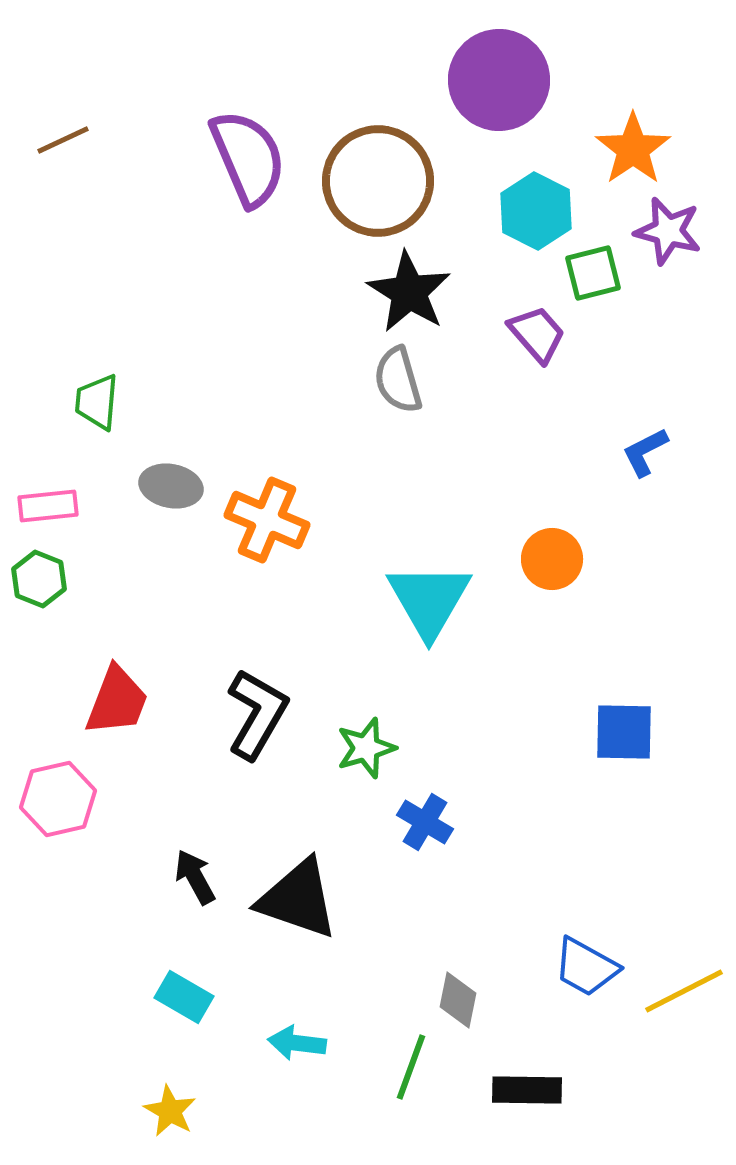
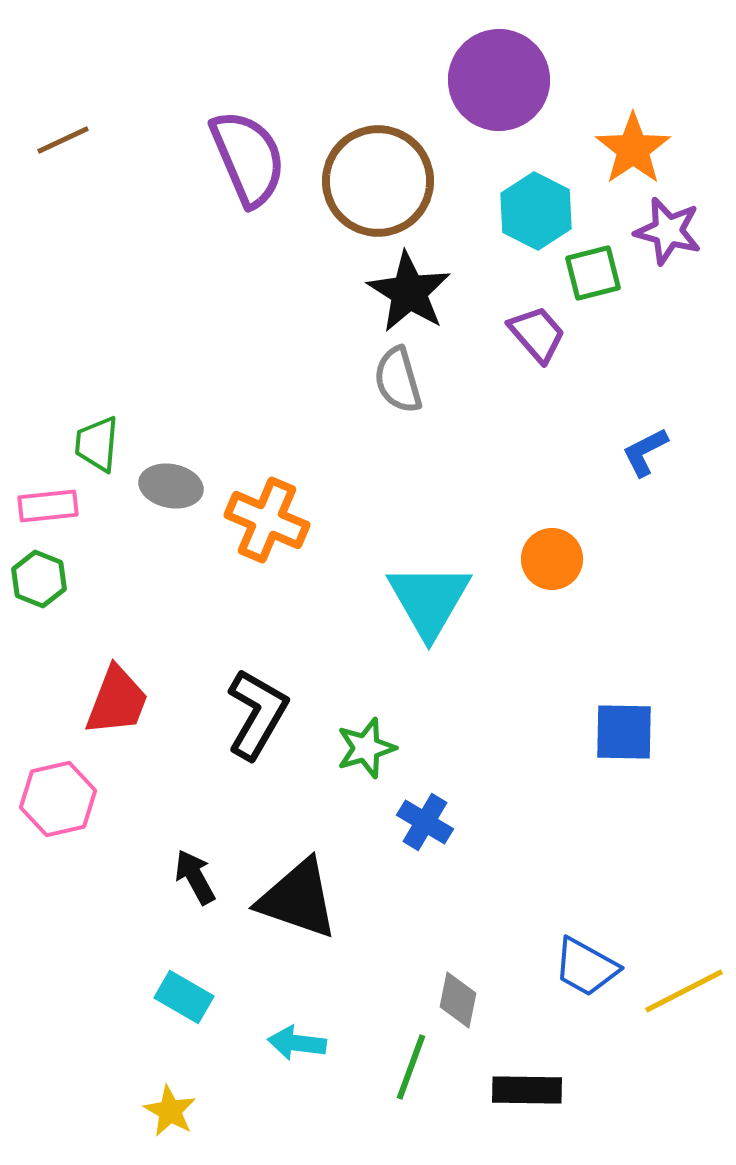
green trapezoid: moved 42 px down
